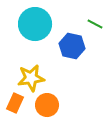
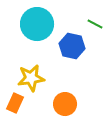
cyan circle: moved 2 px right
orange circle: moved 18 px right, 1 px up
